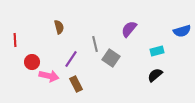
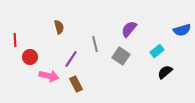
blue semicircle: moved 1 px up
cyan rectangle: rotated 24 degrees counterclockwise
gray square: moved 10 px right, 2 px up
red circle: moved 2 px left, 5 px up
black semicircle: moved 10 px right, 3 px up
